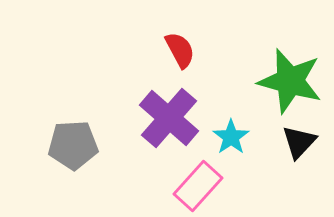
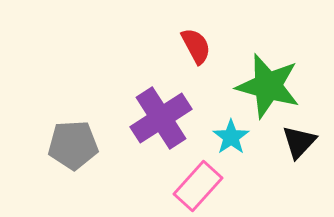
red semicircle: moved 16 px right, 4 px up
green star: moved 22 px left, 5 px down
purple cross: moved 8 px left; rotated 16 degrees clockwise
